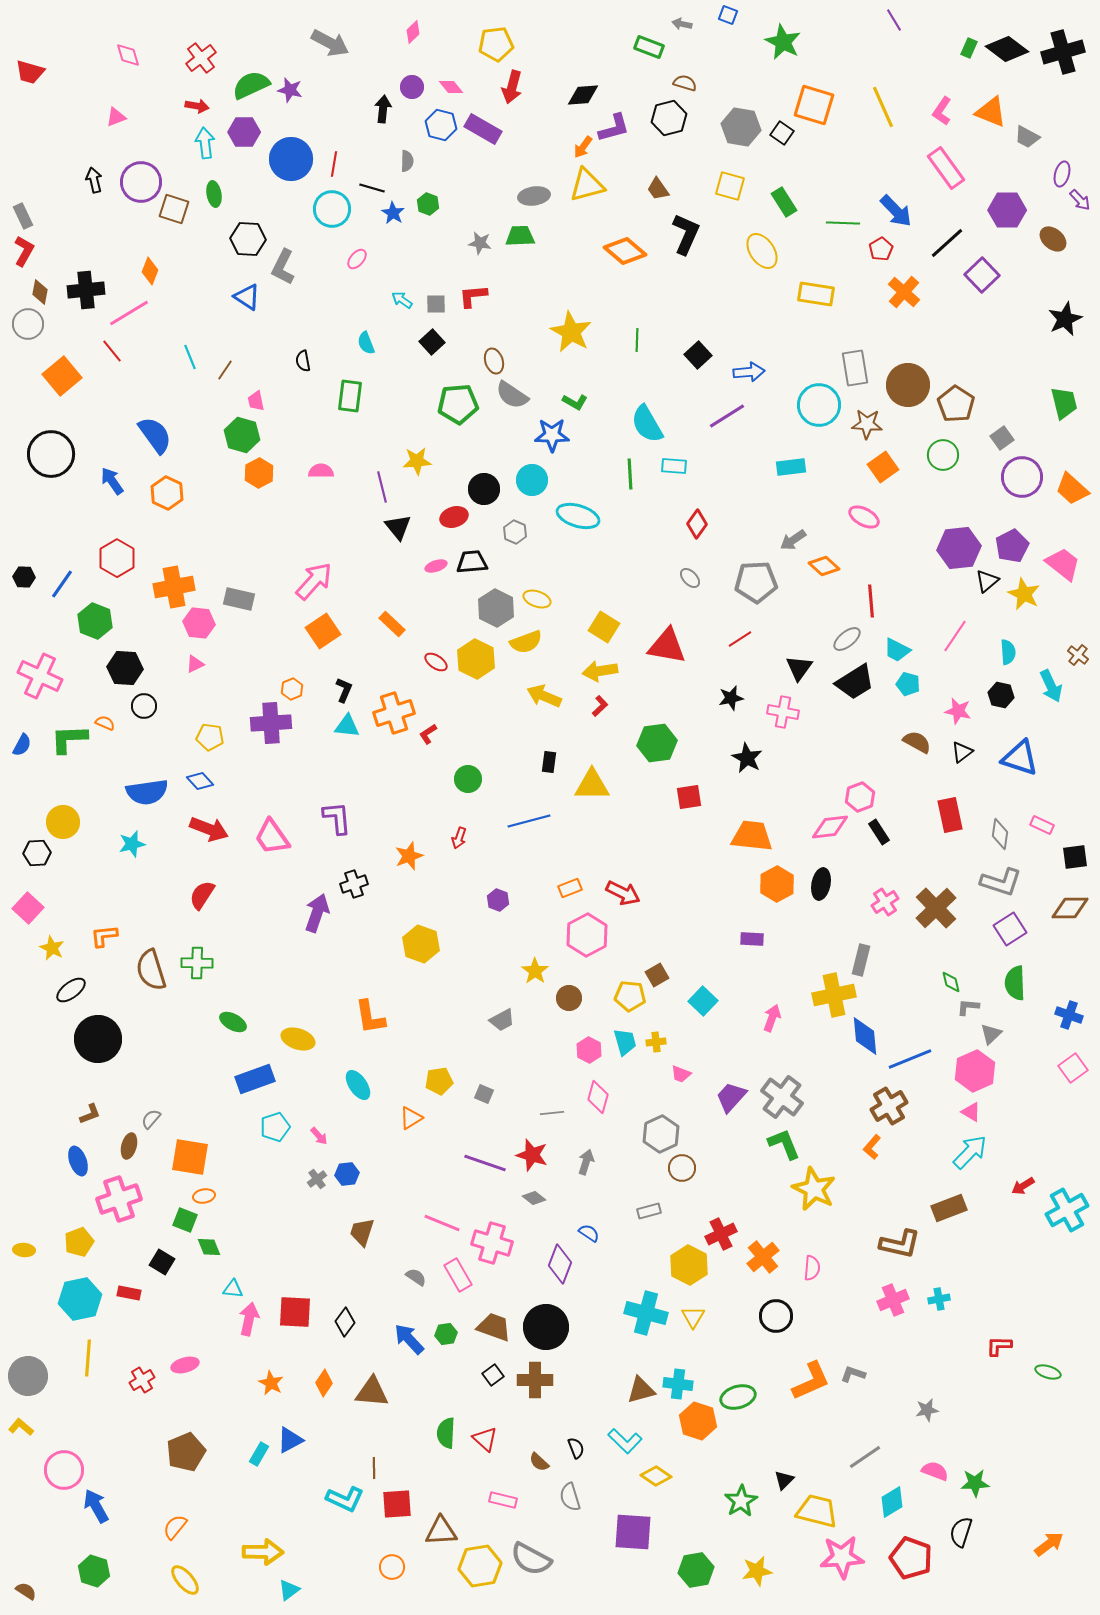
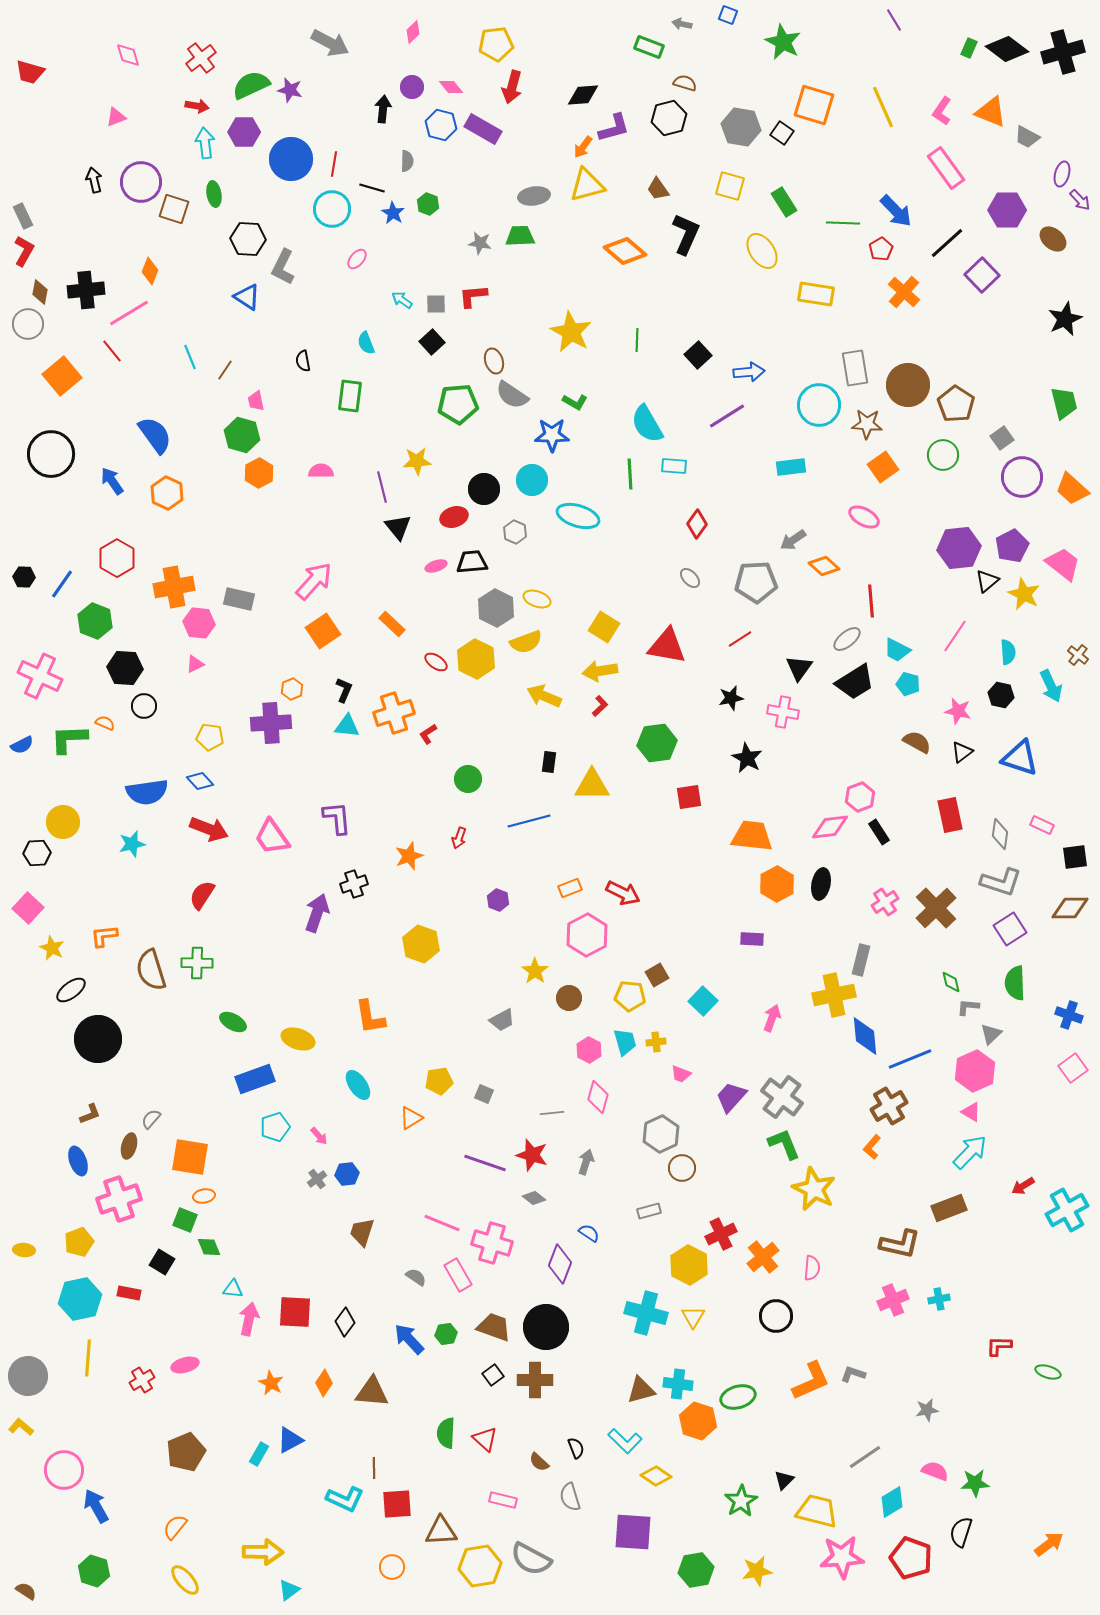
blue semicircle at (22, 745): rotated 35 degrees clockwise
